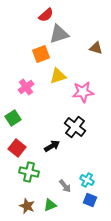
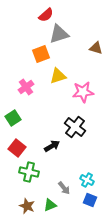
gray arrow: moved 1 px left, 2 px down
